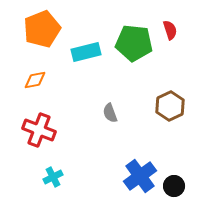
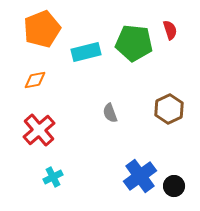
brown hexagon: moved 1 px left, 3 px down
red cross: rotated 28 degrees clockwise
